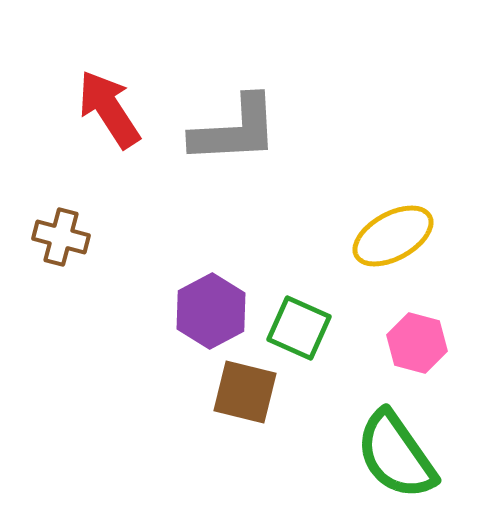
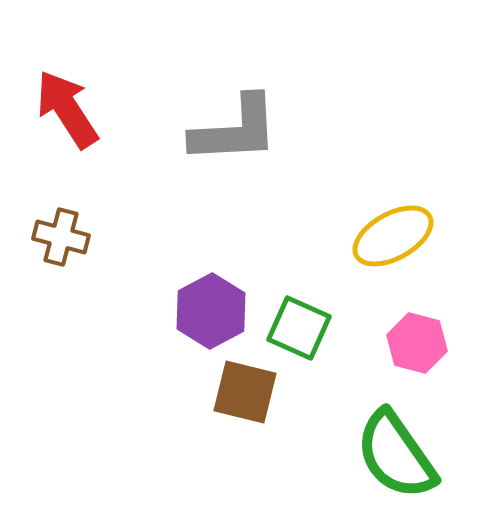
red arrow: moved 42 px left
